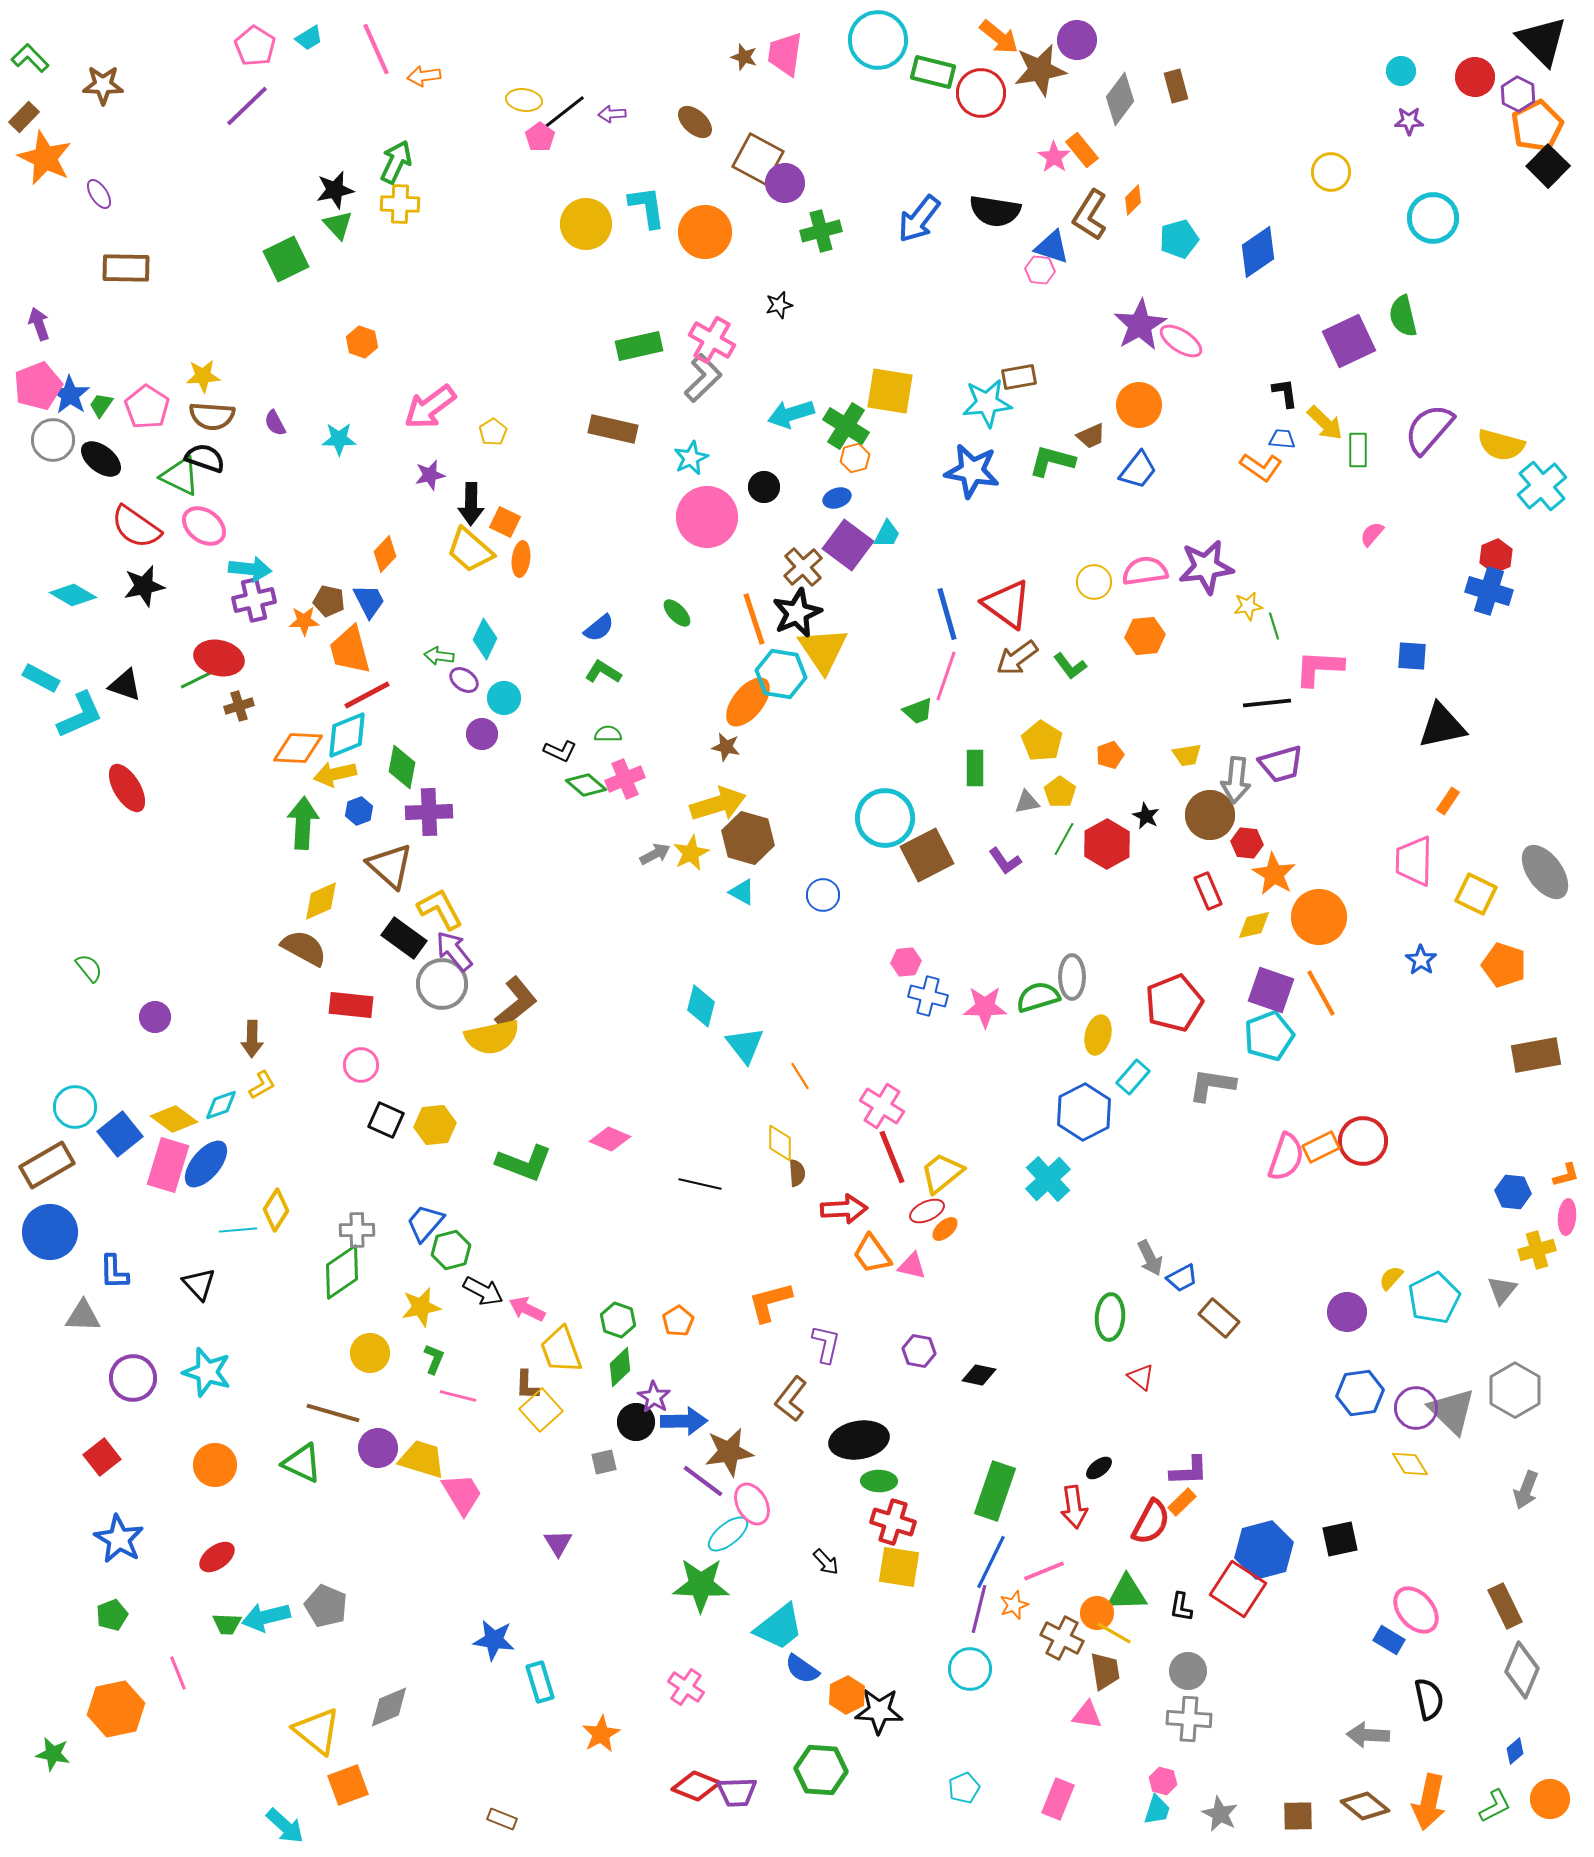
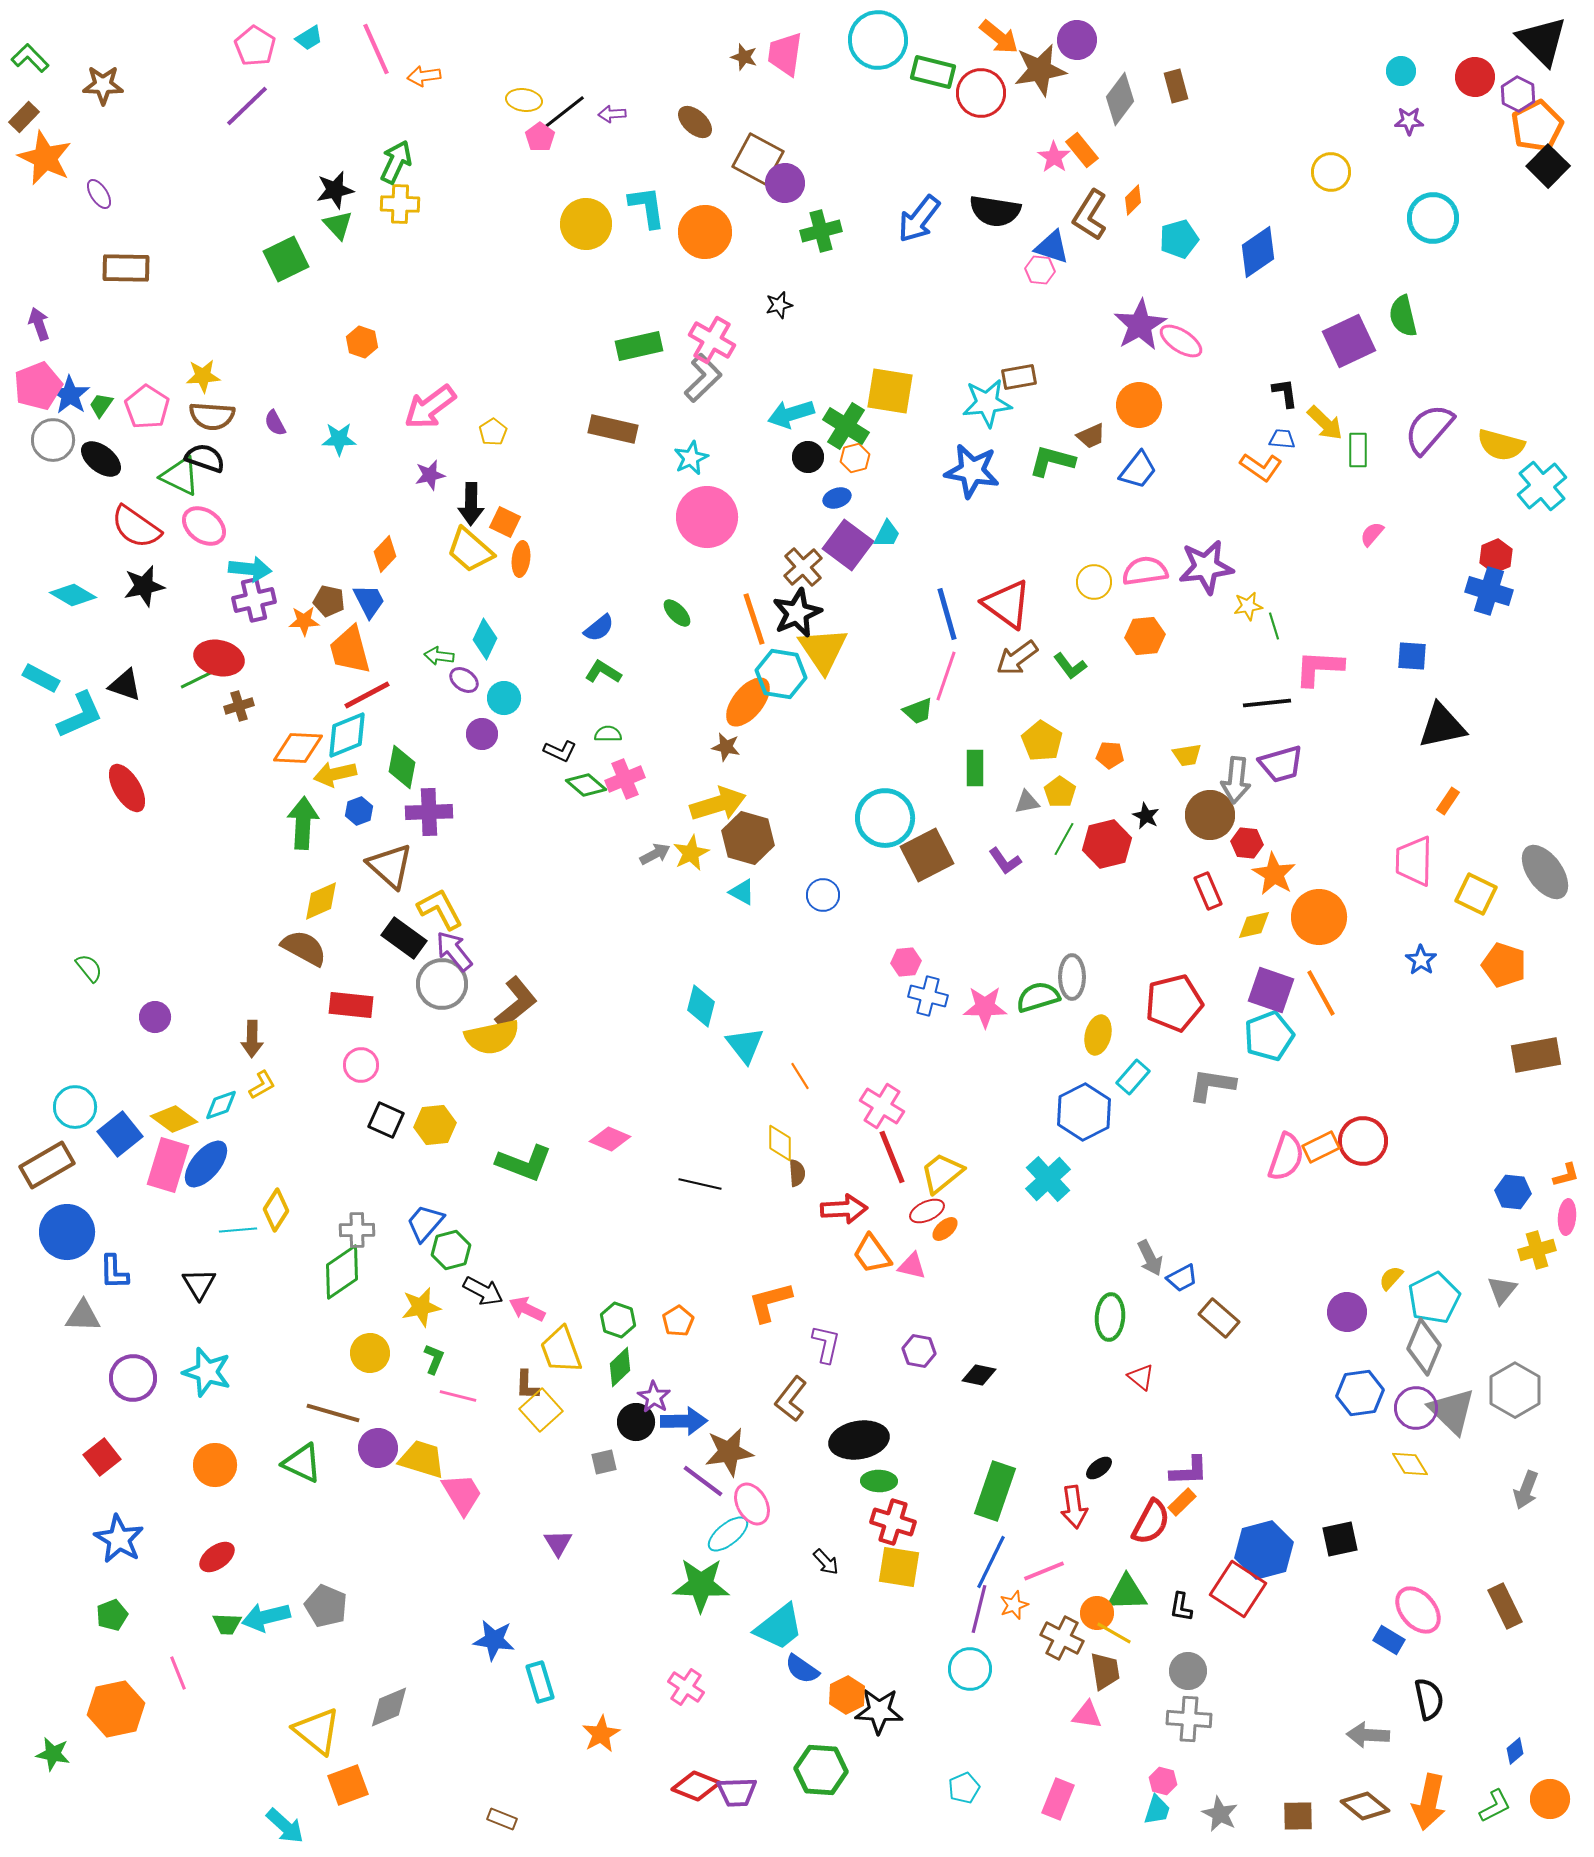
black circle at (764, 487): moved 44 px right, 30 px up
orange pentagon at (1110, 755): rotated 24 degrees clockwise
red hexagon at (1107, 844): rotated 15 degrees clockwise
red pentagon at (1174, 1003): rotated 8 degrees clockwise
blue circle at (50, 1232): moved 17 px right
black triangle at (199, 1284): rotated 12 degrees clockwise
pink ellipse at (1416, 1610): moved 2 px right
gray diamond at (1522, 1670): moved 98 px left, 323 px up
